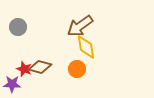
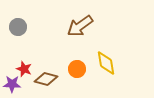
yellow diamond: moved 20 px right, 16 px down
brown diamond: moved 6 px right, 12 px down
